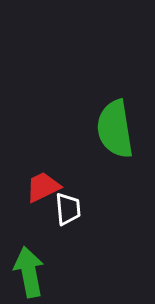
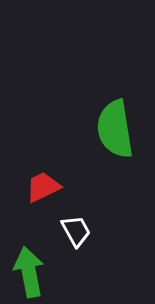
white trapezoid: moved 8 px right, 22 px down; rotated 24 degrees counterclockwise
